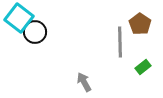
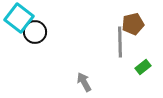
brown pentagon: moved 7 px left; rotated 25 degrees clockwise
